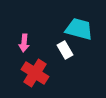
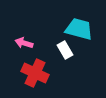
pink arrow: rotated 102 degrees clockwise
red cross: rotated 8 degrees counterclockwise
